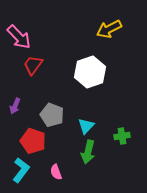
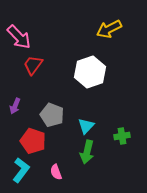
green arrow: moved 1 px left
